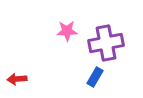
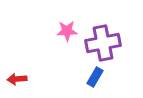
purple cross: moved 3 px left
